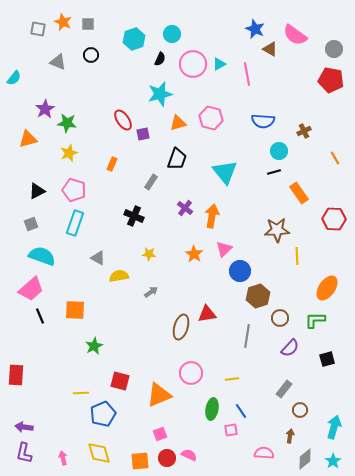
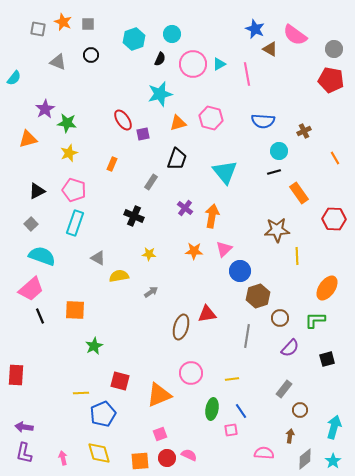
gray square at (31, 224): rotated 24 degrees counterclockwise
orange star at (194, 254): moved 3 px up; rotated 30 degrees counterclockwise
